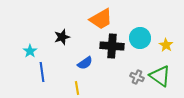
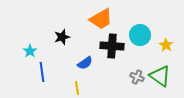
cyan circle: moved 3 px up
